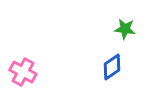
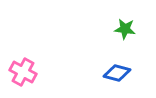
blue diamond: moved 5 px right, 6 px down; rotated 48 degrees clockwise
